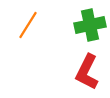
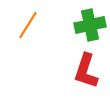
red L-shape: moved 1 px left, 1 px up; rotated 9 degrees counterclockwise
